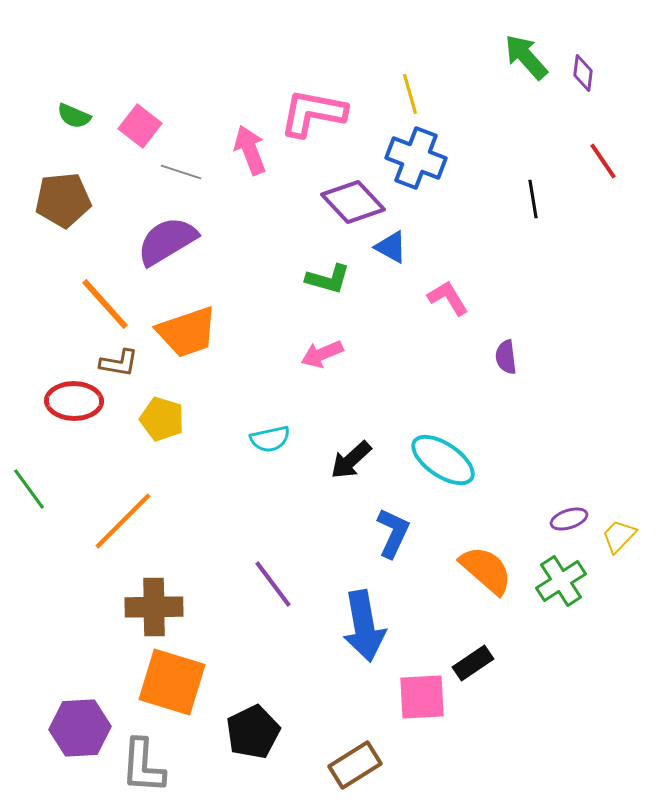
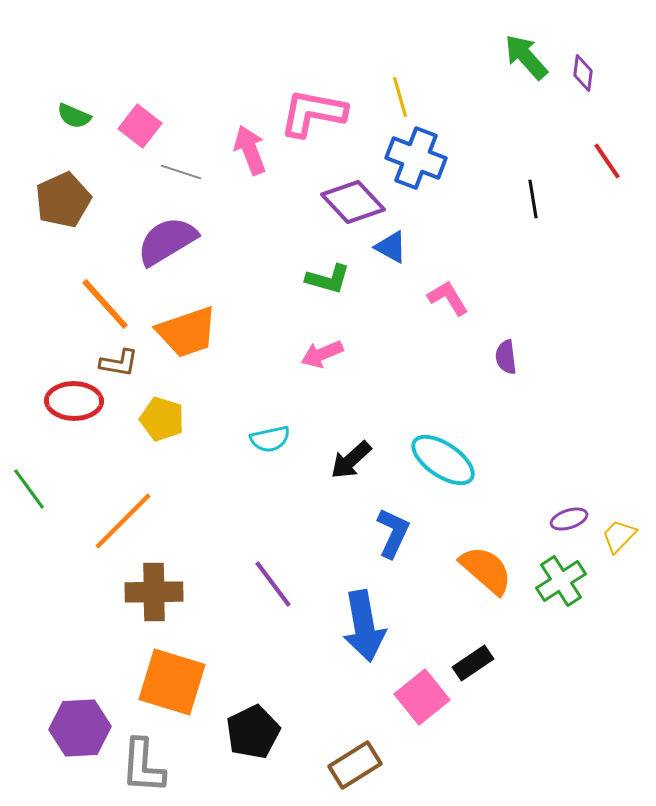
yellow line at (410, 94): moved 10 px left, 3 px down
red line at (603, 161): moved 4 px right
brown pentagon at (63, 200): rotated 18 degrees counterclockwise
brown cross at (154, 607): moved 15 px up
pink square at (422, 697): rotated 36 degrees counterclockwise
